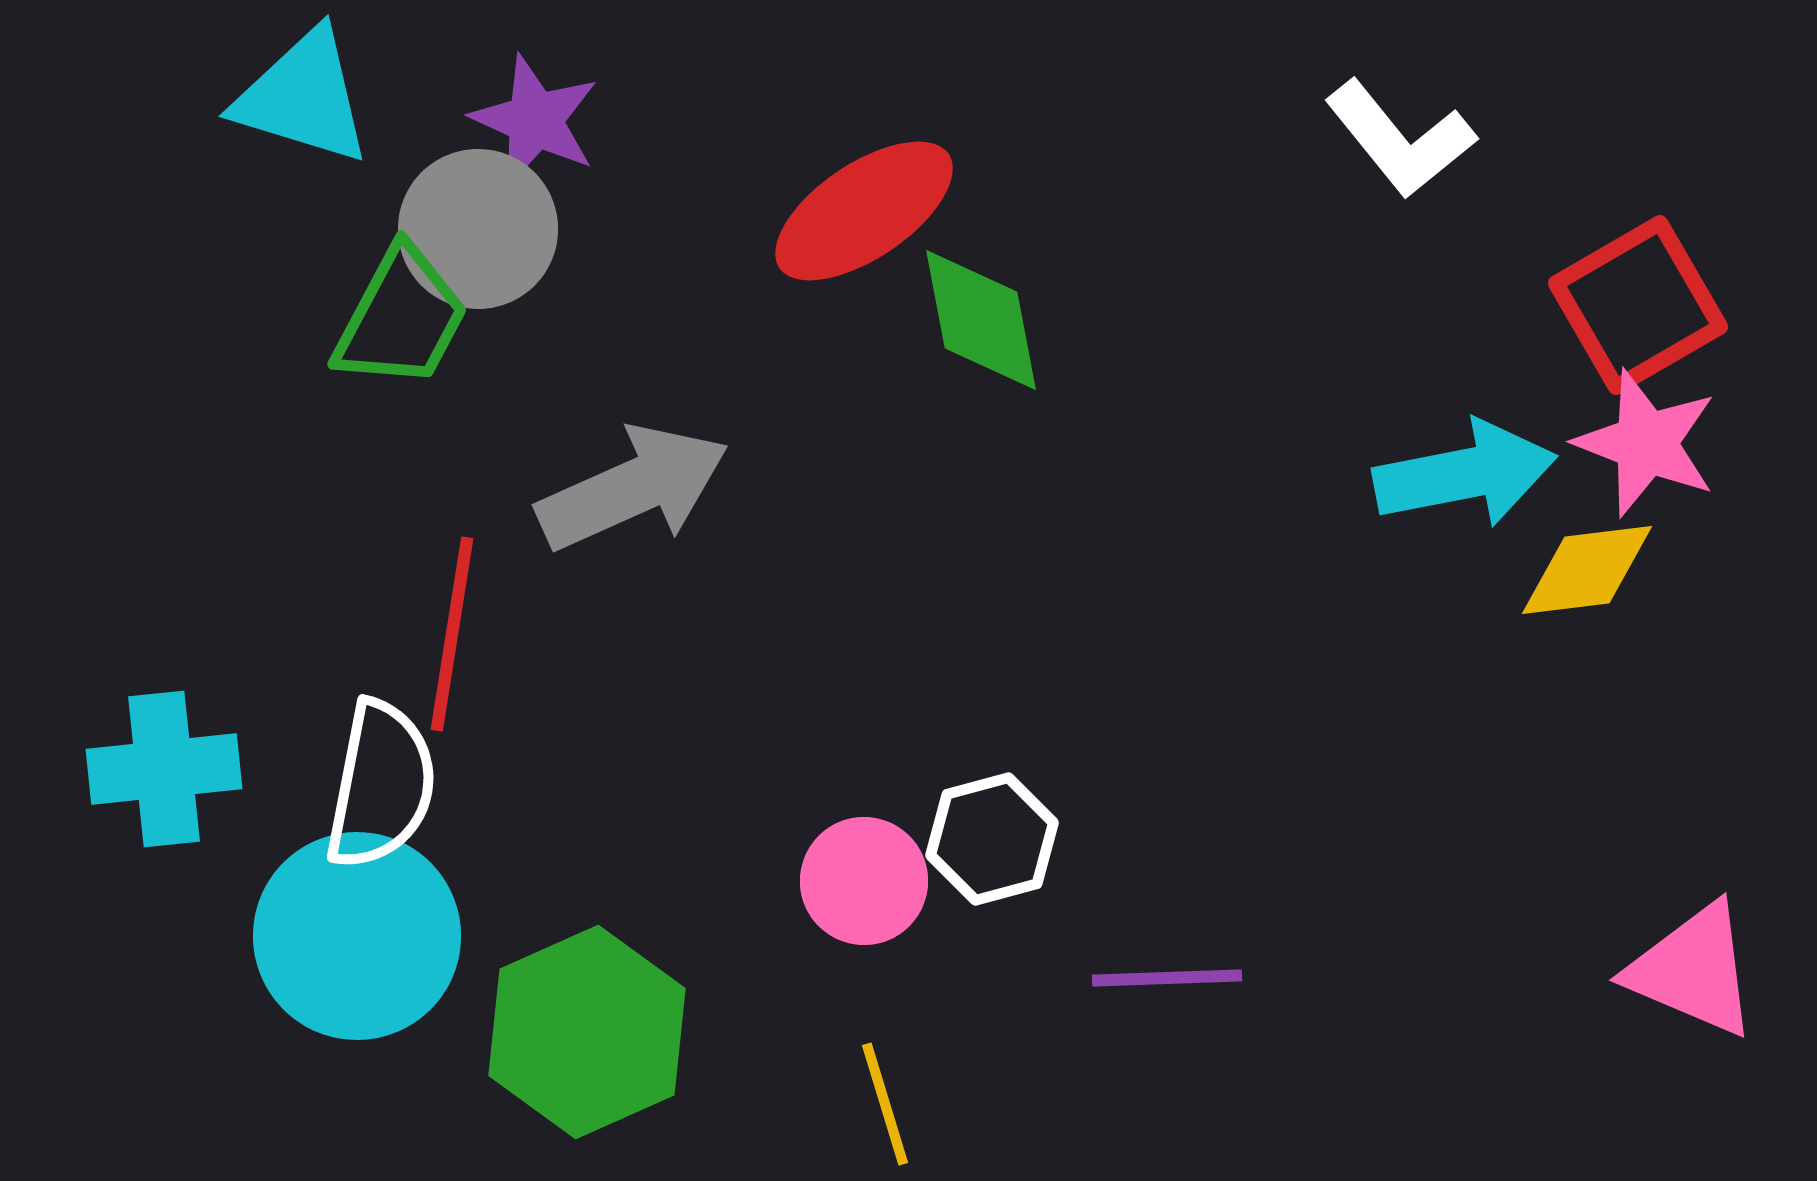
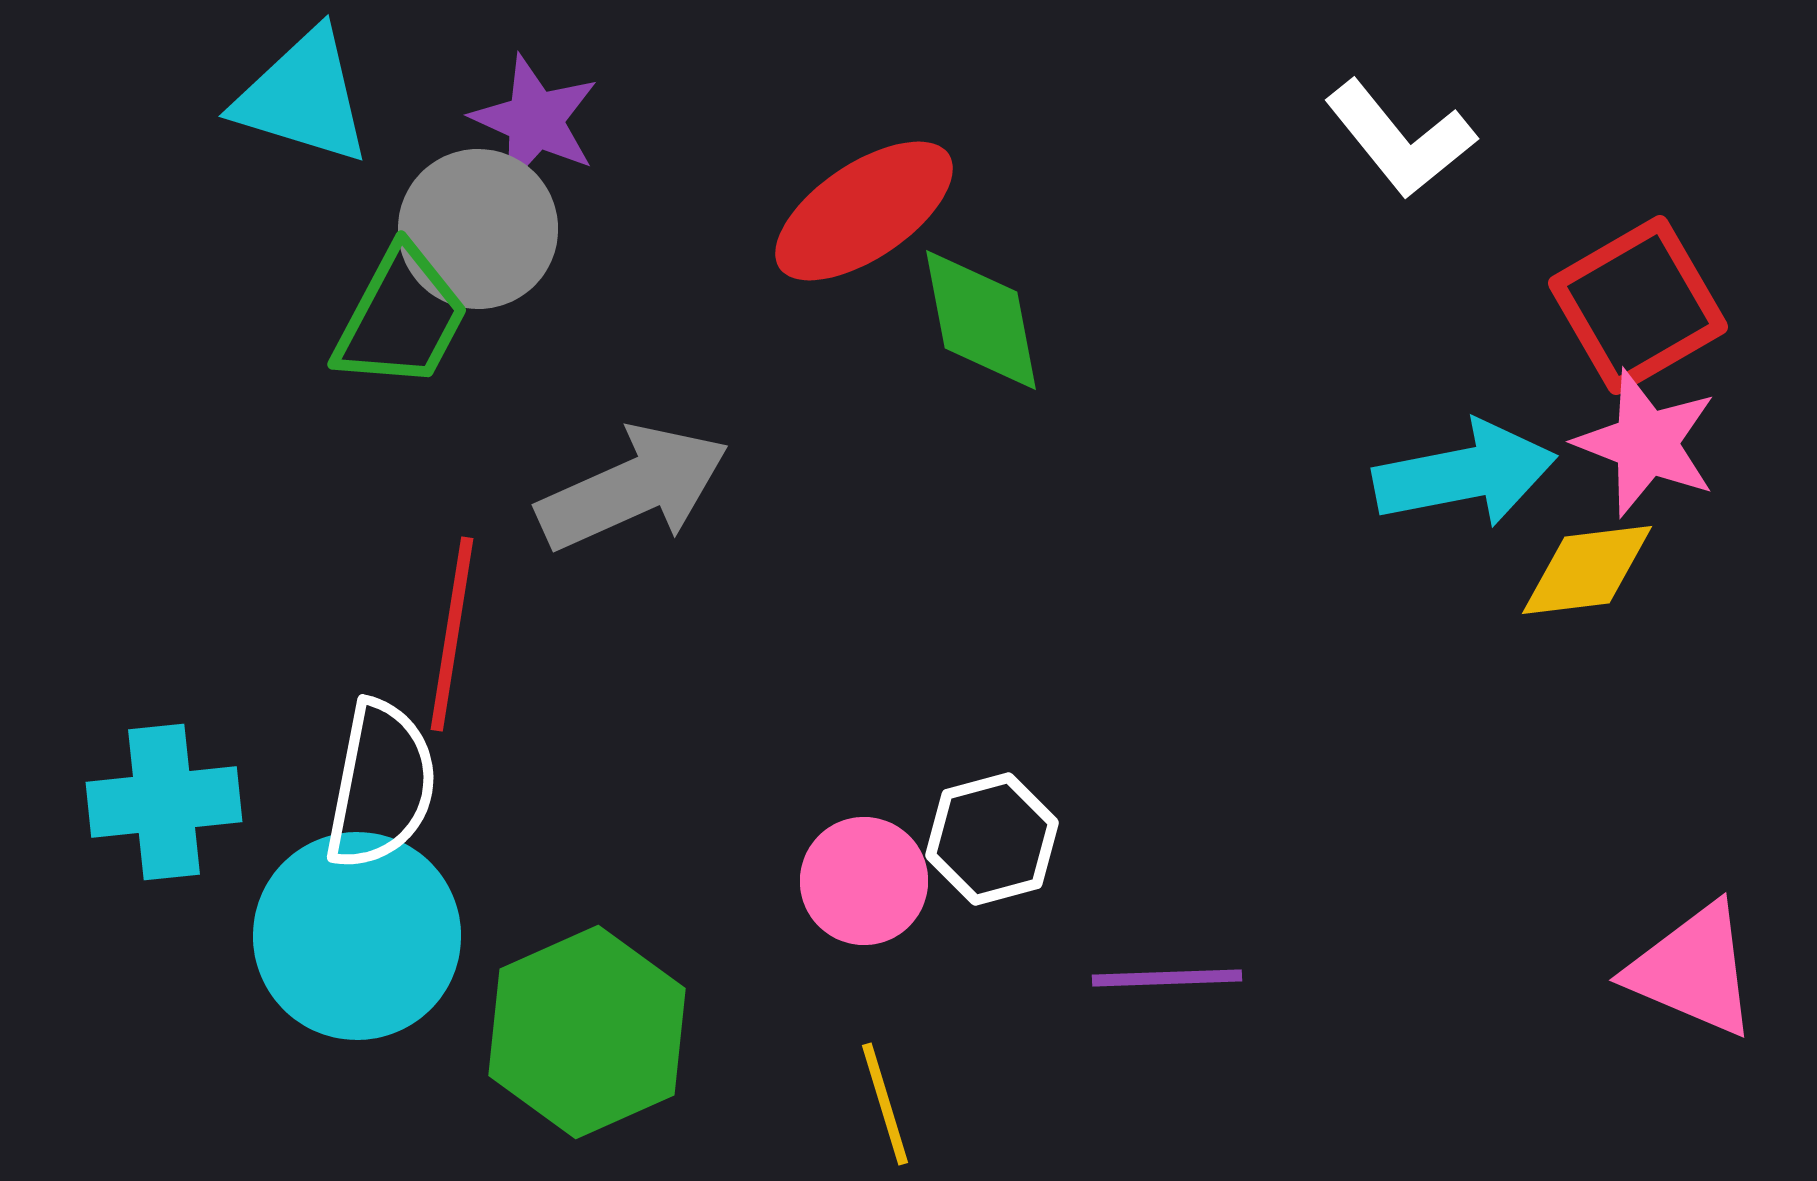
cyan cross: moved 33 px down
